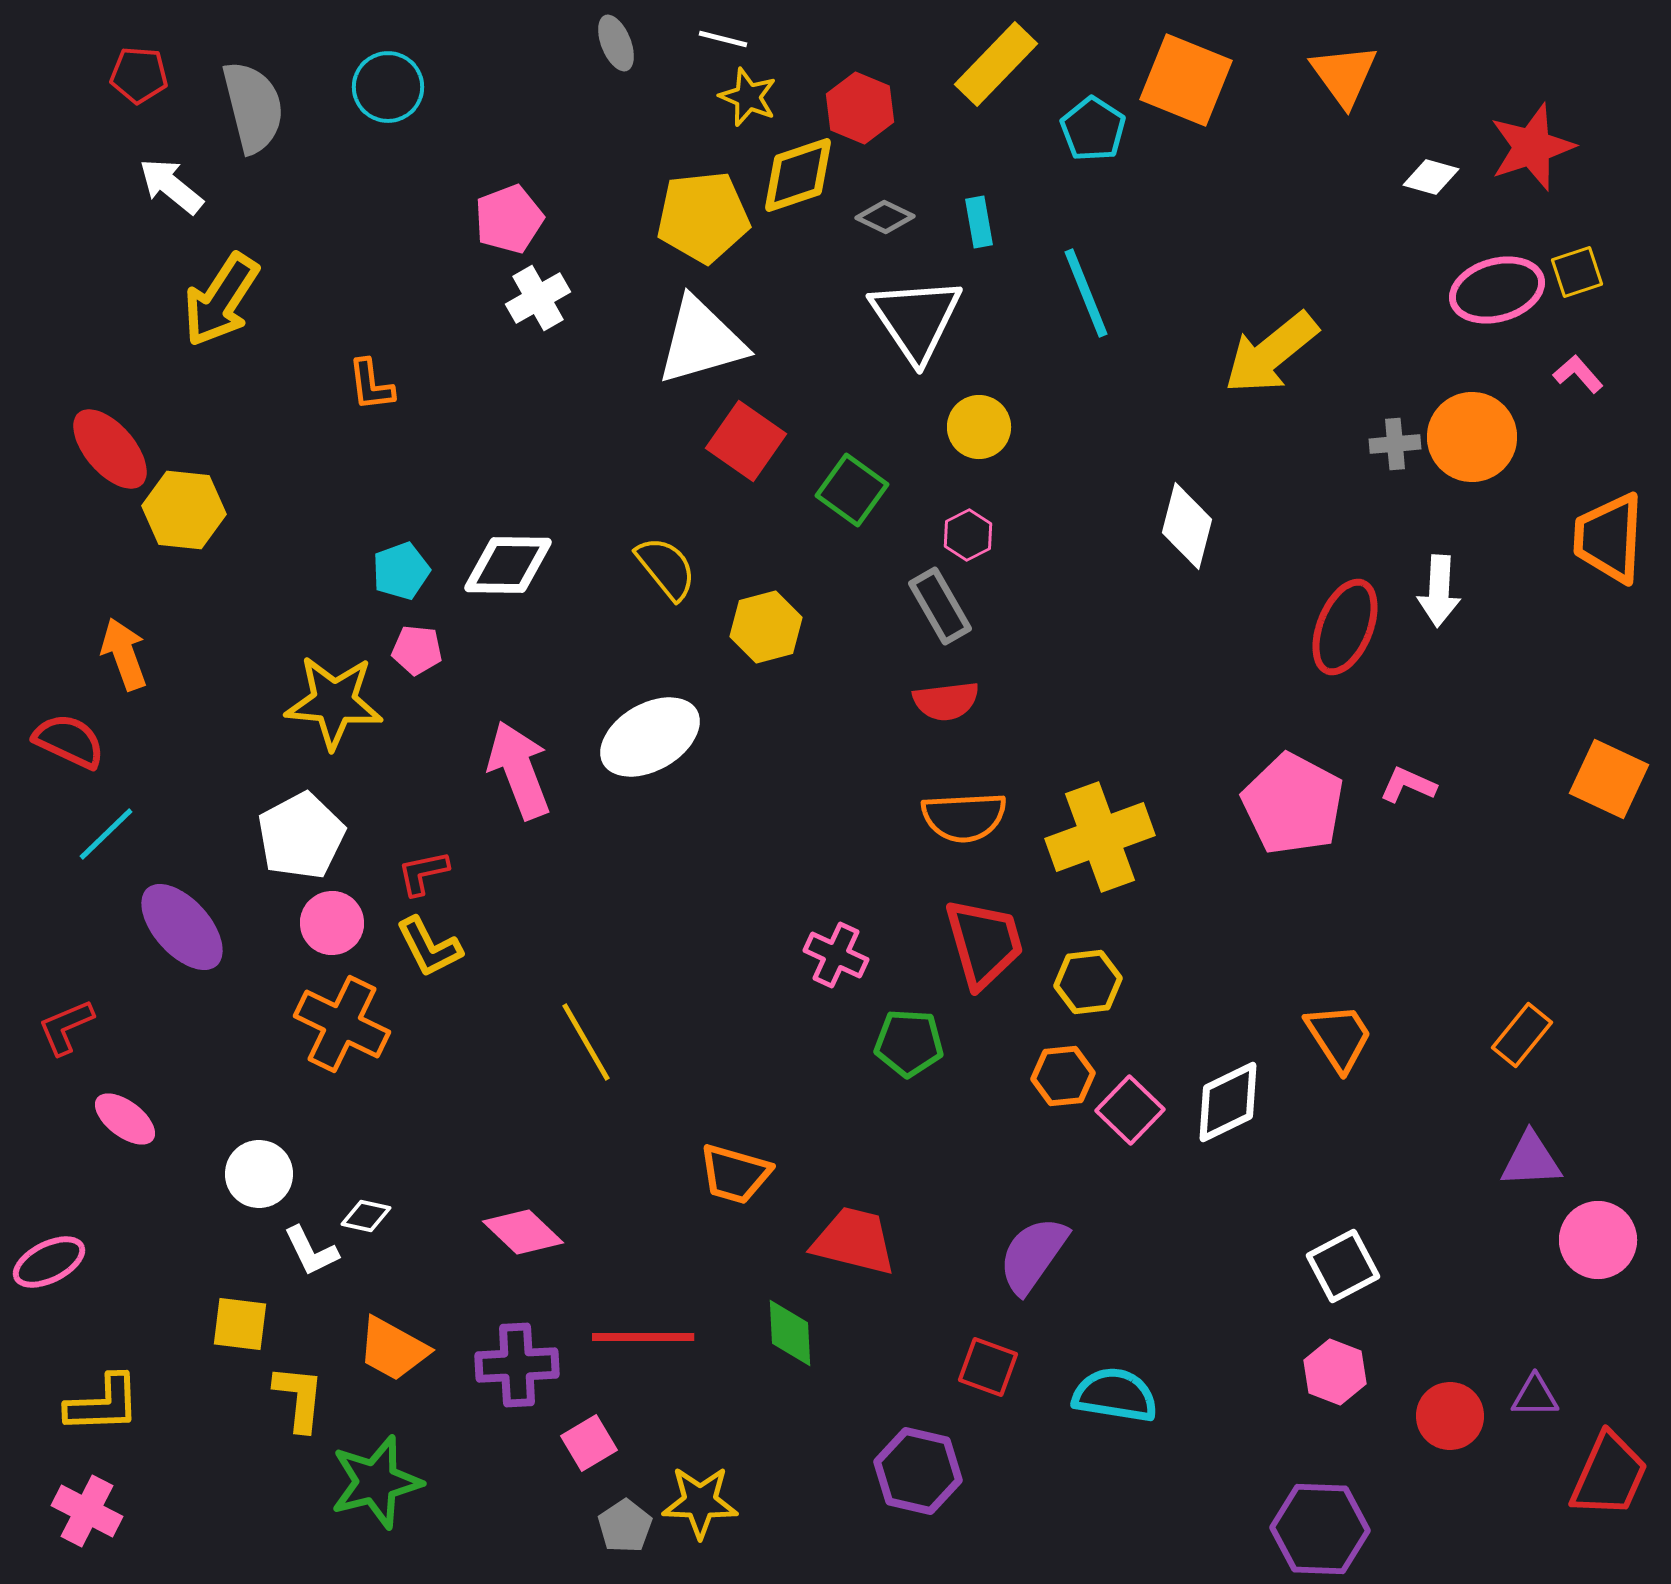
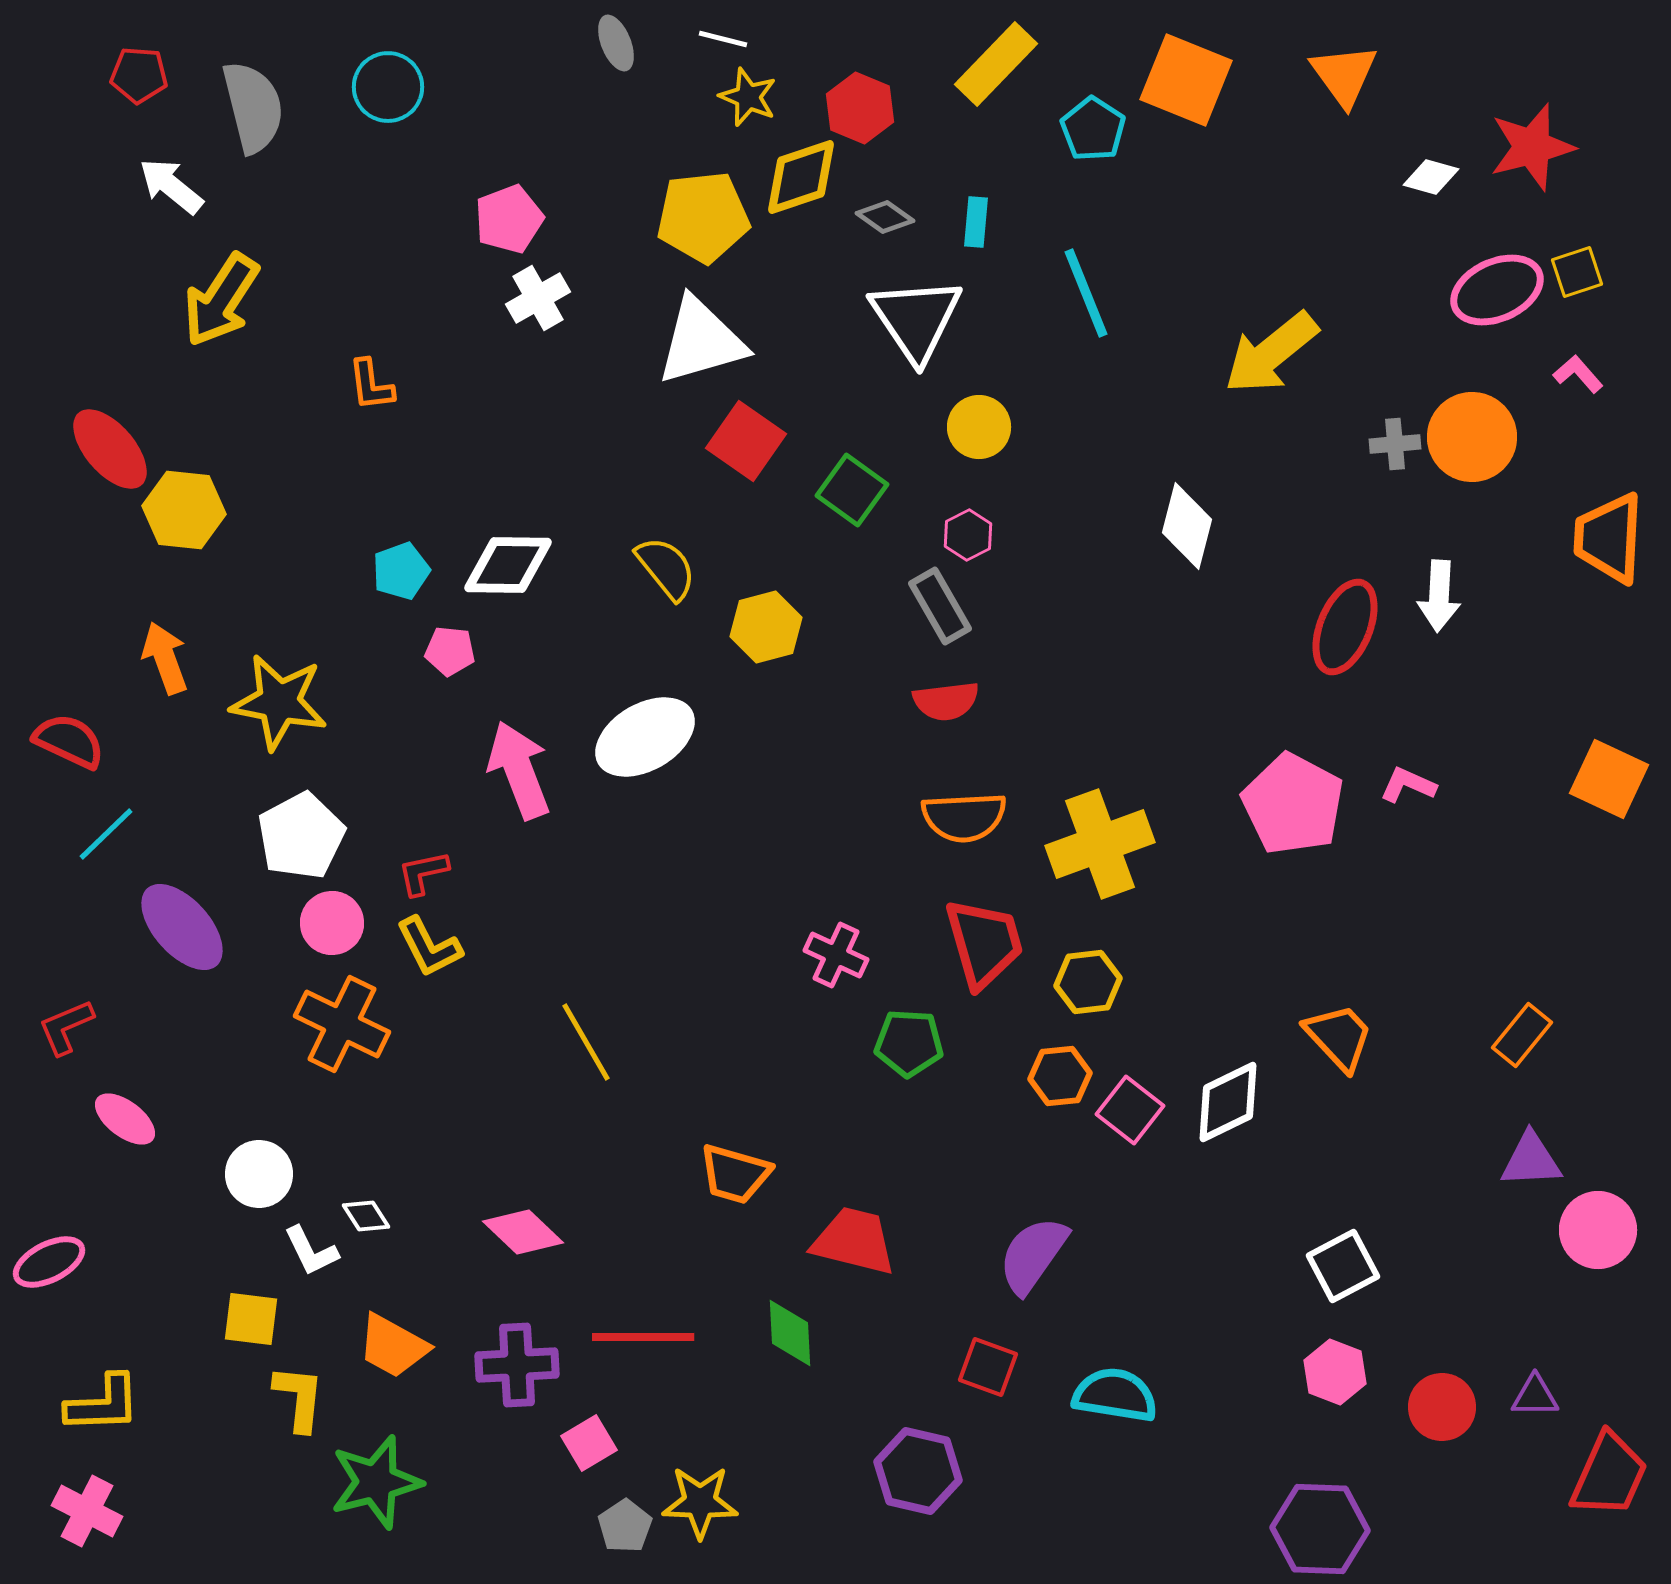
red star at (1532, 147): rotated 4 degrees clockwise
yellow diamond at (798, 175): moved 3 px right, 2 px down
gray diamond at (885, 217): rotated 10 degrees clockwise
cyan rectangle at (979, 222): moved 3 px left; rotated 15 degrees clockwise
pink ellipse at (1497, 290): rotated 8 degrees counterclockwise
white arrow at (1439, 591): moved 5 px down
pink pentagon at (417, 650): moved 33 px right, 1 px down
orange arrow at (124, 654): moved 41 px right, 4 px down
yellow star at (334, 702): moved 55 px left; rotated 6 degrees clockwise
white ellipse at (650, 737): moved 5 px left
yellow cross at (1100, 837): moved 7 px down
orange trapezoid at (1339, 1037): rotated 10 degrees counterclockwise
orange hexagon at (1063, 1076): moved 3 px left
pink square at (1130, 1110): rotated 6 degrees counterclockwise
white diamond at (366, 1216): rotated 45 degrees clockwise
pink circle at (1598, 1240): moved 10 px up
yellow square at (240, 1324): moved 11 px right, 5 px up
orange trapezoid at (393, 1349): moved 3 px up
red circle at (1450, 1416): moved 8 px left, 9 px up
